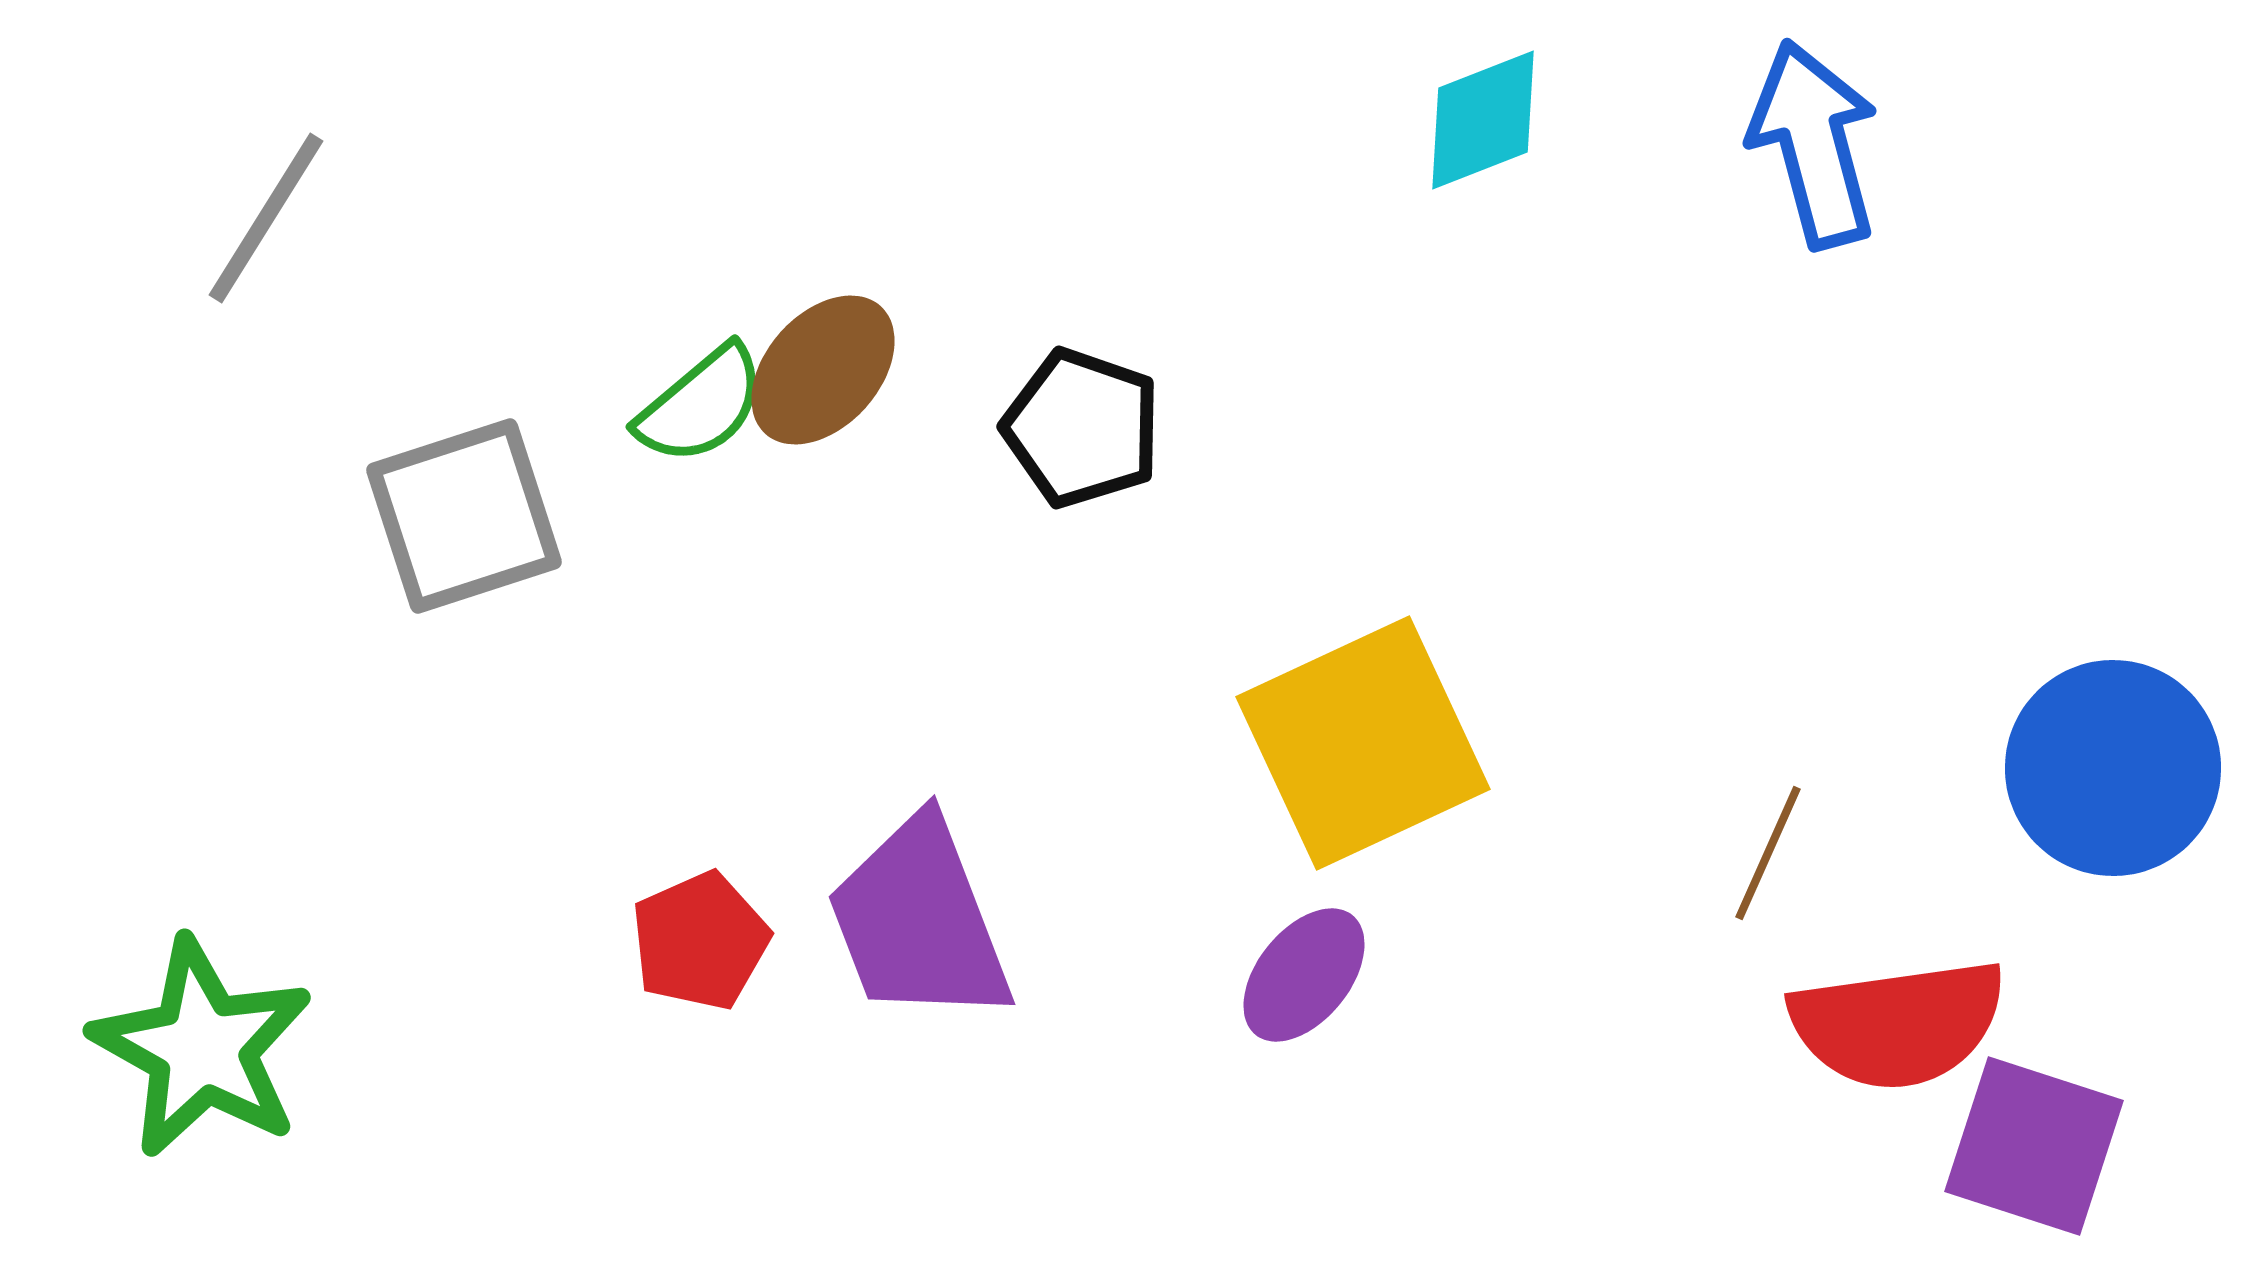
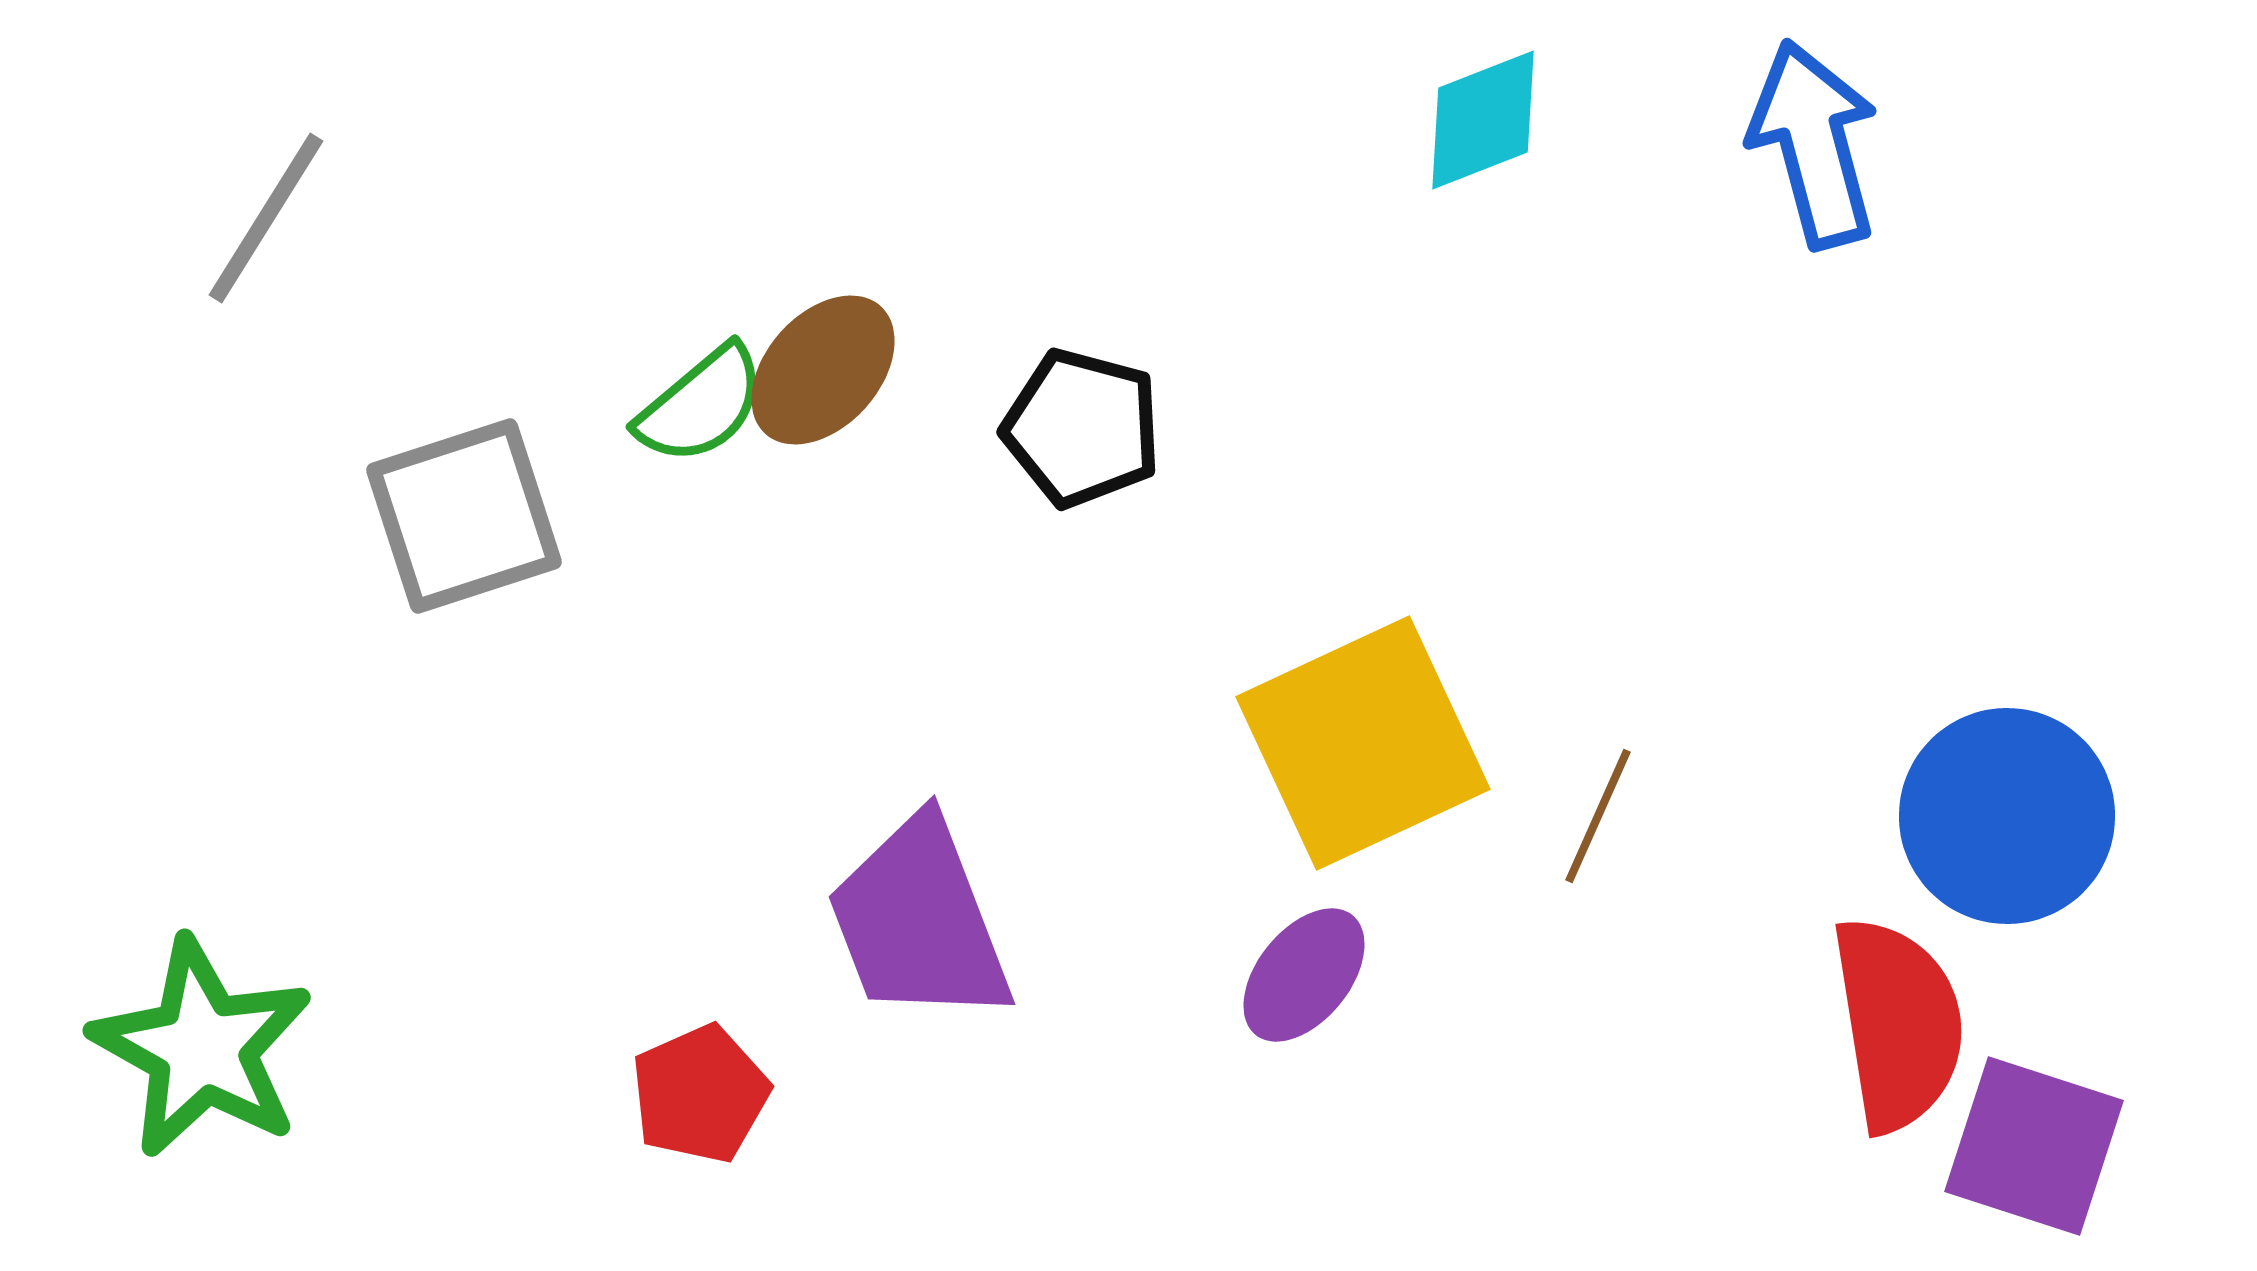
black pentagon: rotated 4 degrees counterclockwise
blue circle: moved 106 px left, 48 px down
brown line: moved 170 px left, 37 px up
red pentagon: moved 153 px down
red semicircle: rotated 91 degrees counterclockwise
